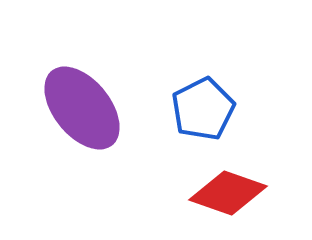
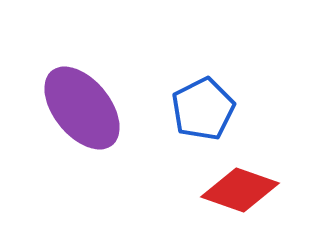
red diamond: moved 12 px right, 3 px up
